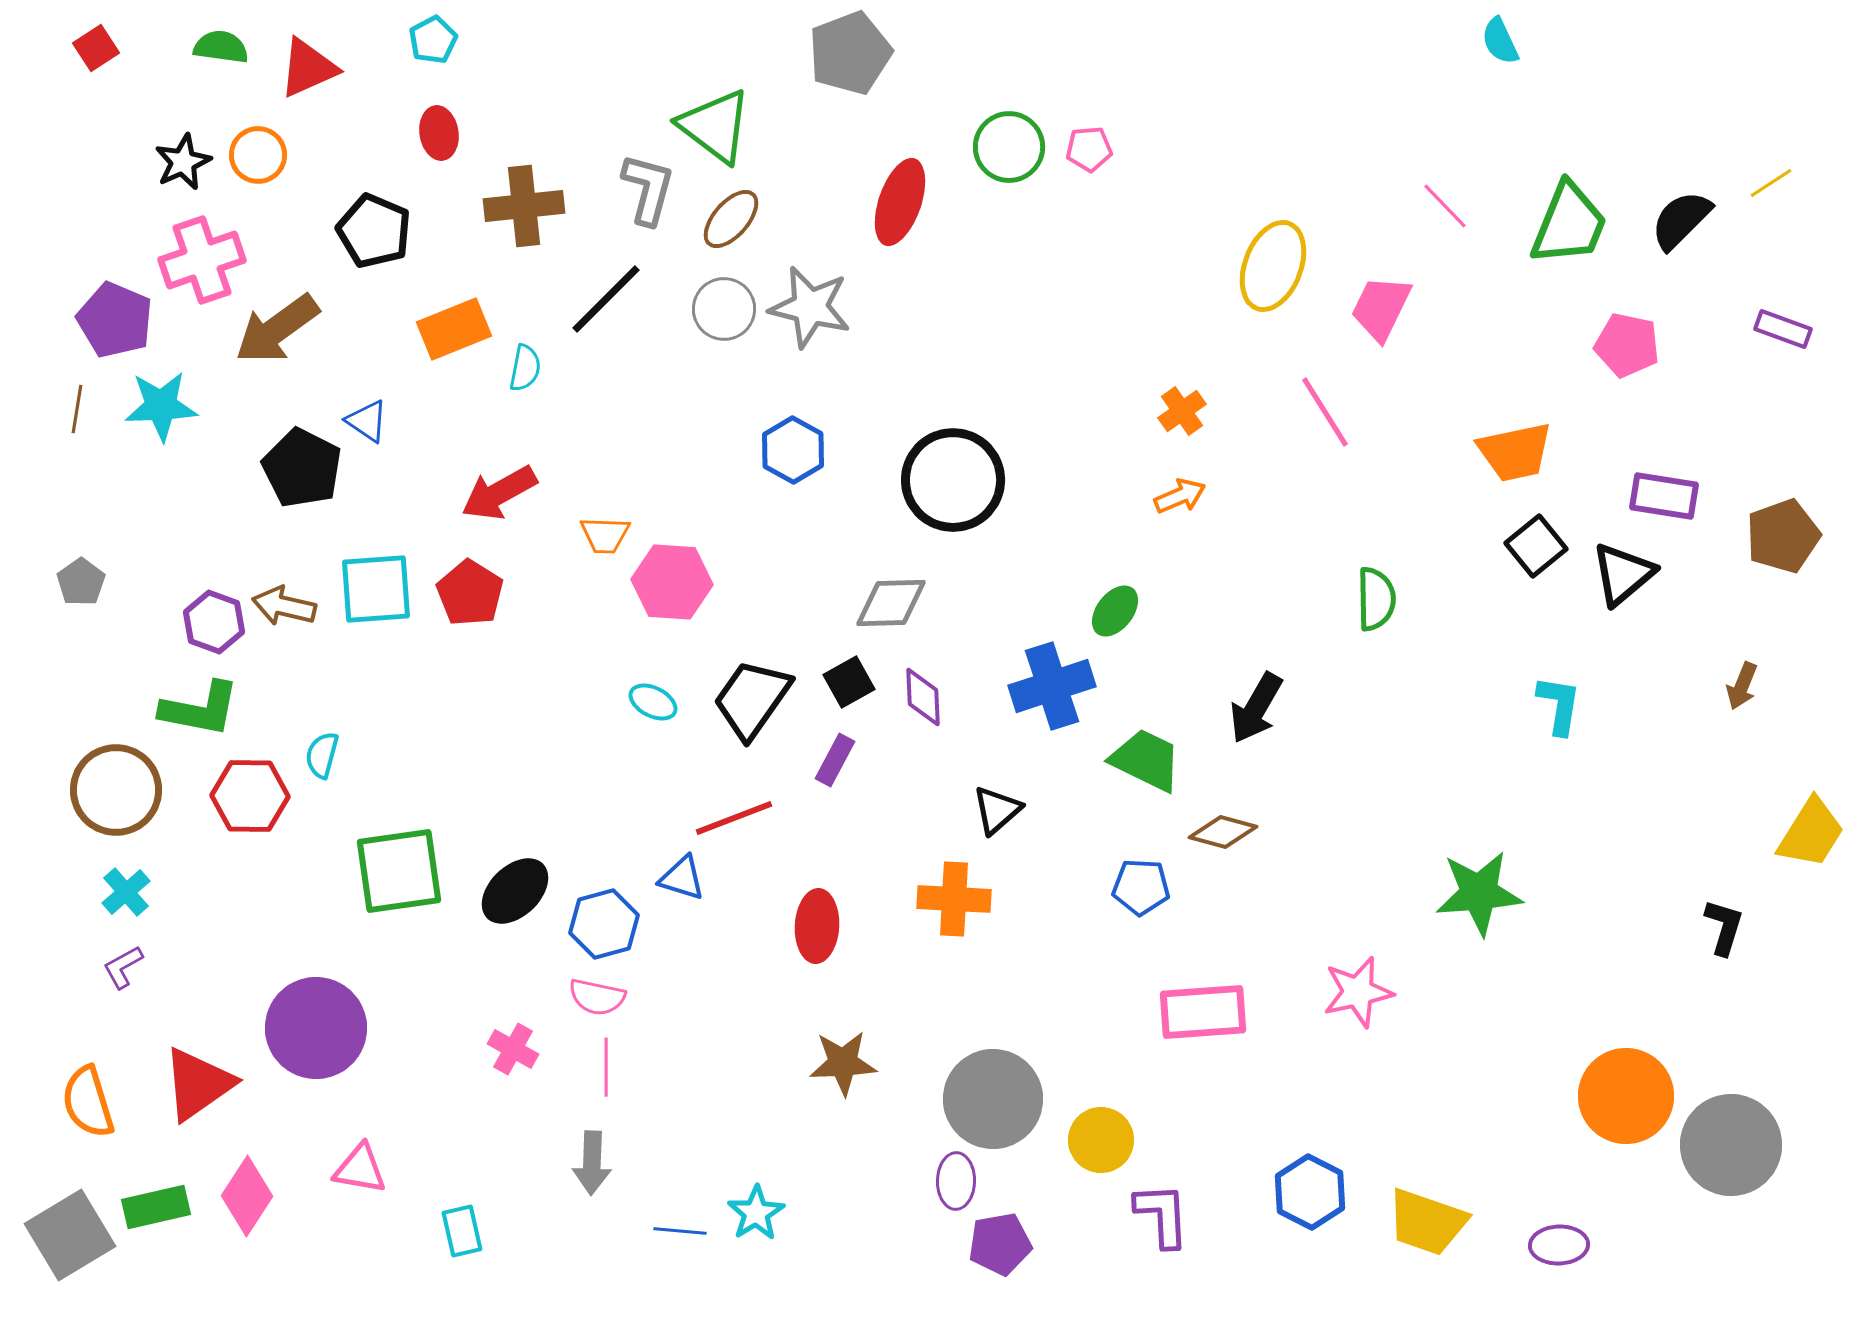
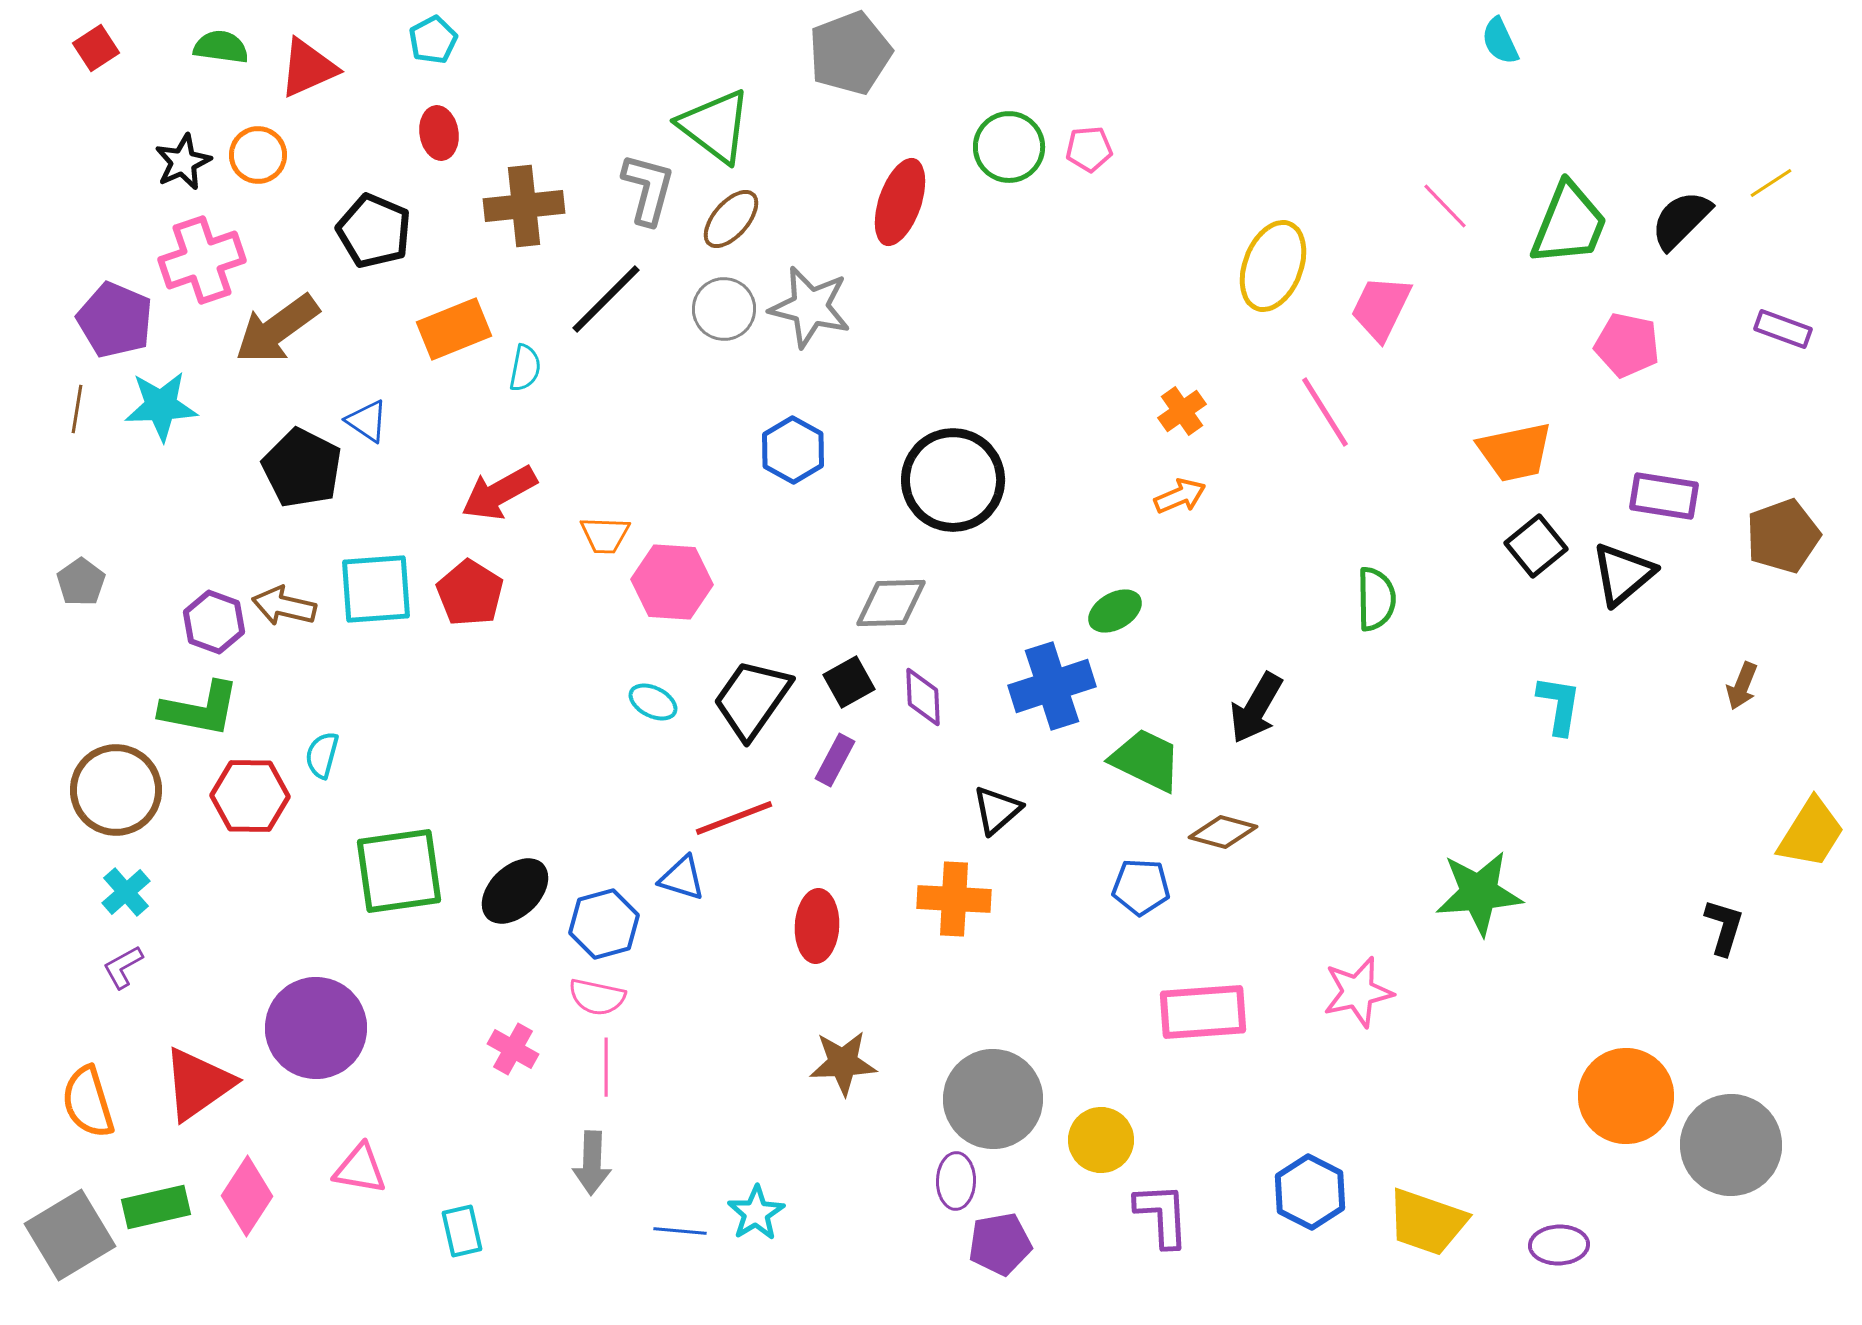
green ellipse at (1115, 611): rotated 22 degrees clockwise
